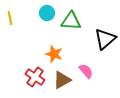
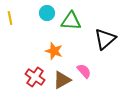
orange star: moved 3 px up
pink semicircle: moved 2 px left
